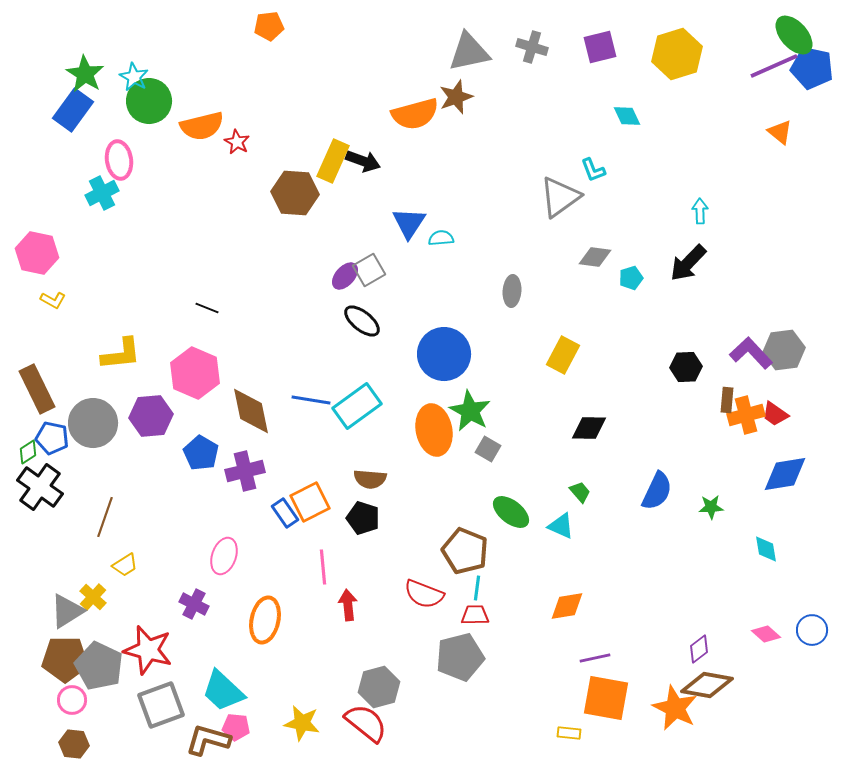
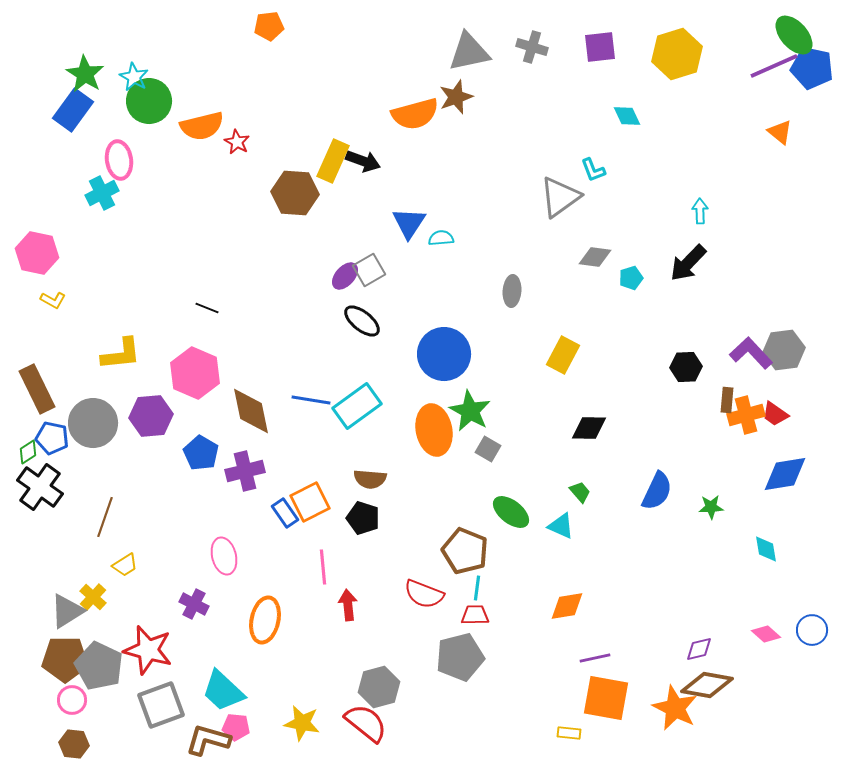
purple square at (600, 47): rotated 8 degrees clockwise
pink ellipse at (224, 556): rotated 33 degrees counterclockwise
purple diamond at (699, 649): rotated 24 degrees clockwise
